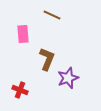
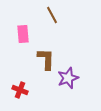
brown line: rotated 36 degrees clockwise
brown L-shape: moved 1 px left; rotated 20 degrees counterclockwise
